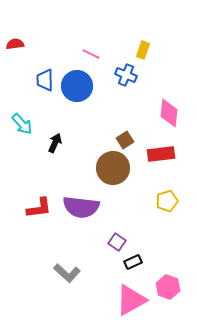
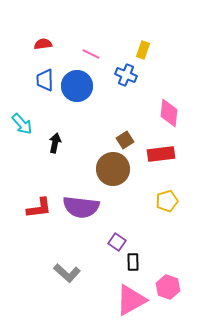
red semicircle: moved 28 px right
black arrow: rotated 12 degrees counterclockwise
brown circle: moved 1 px down
black rectangle: rotated 66 degrees counterclockwise
